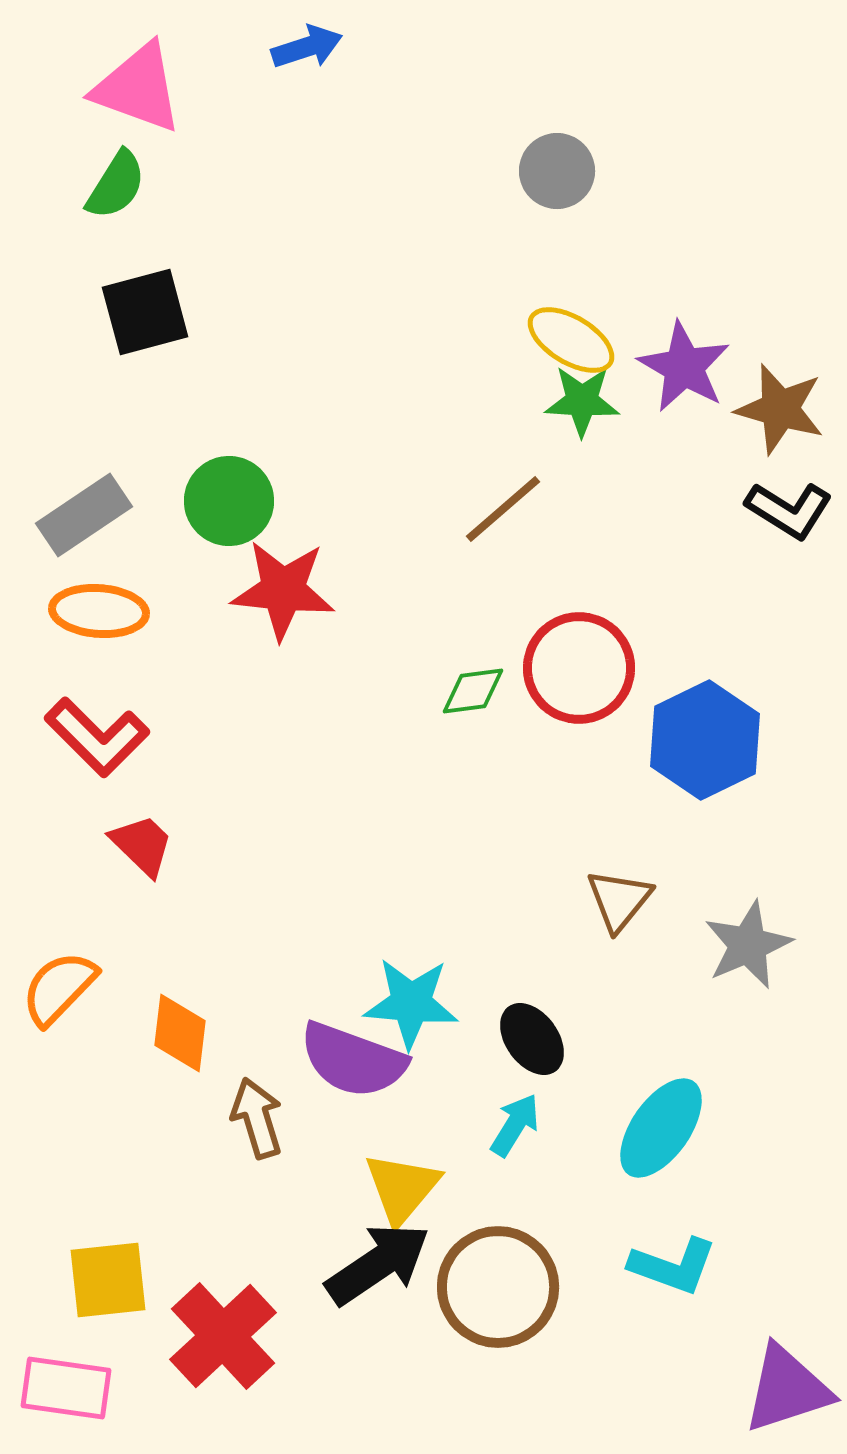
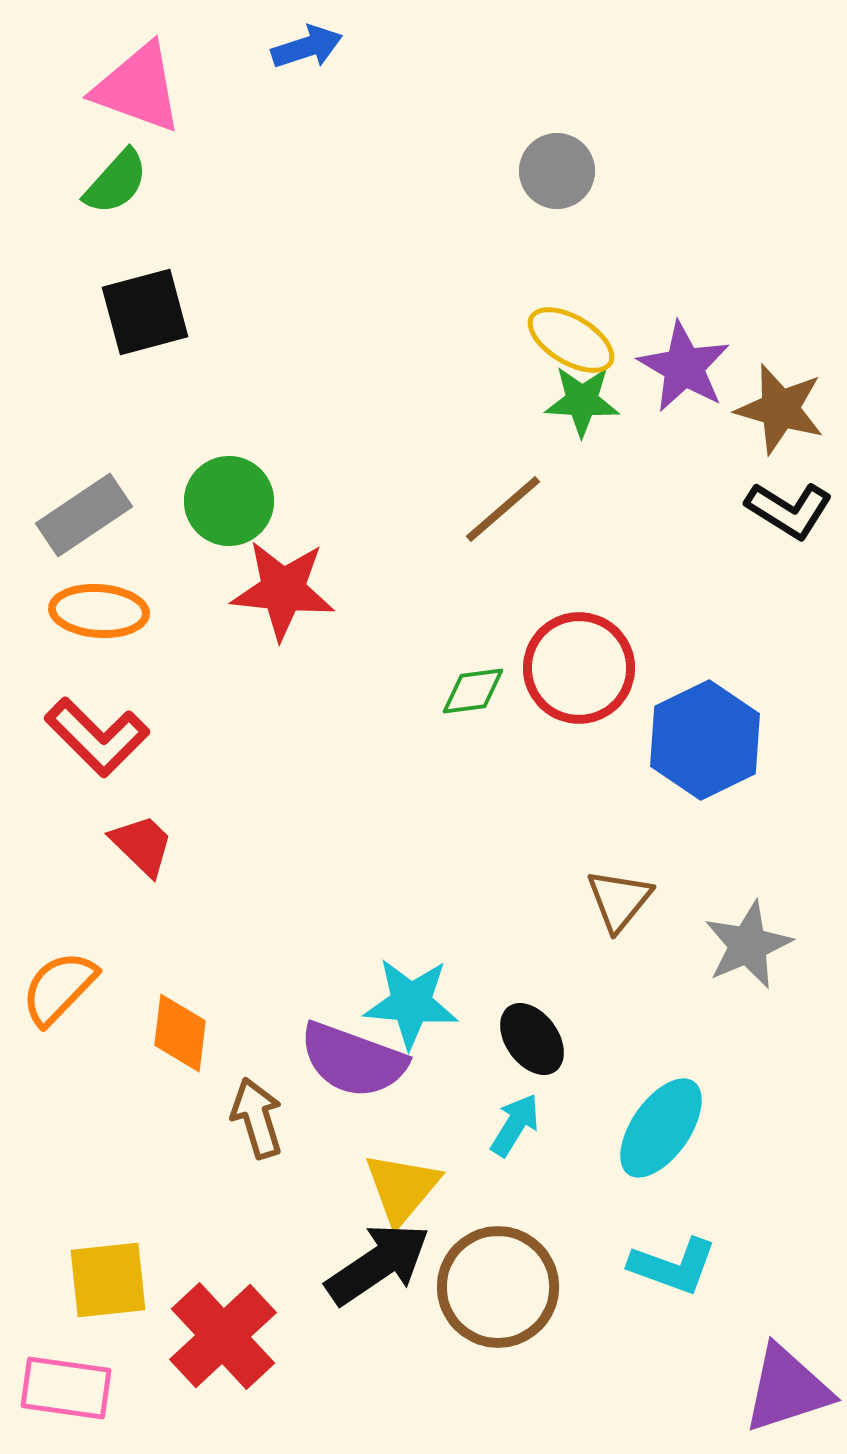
green semicircle: moved 3 px up; rotated 10 degrees clockwise
